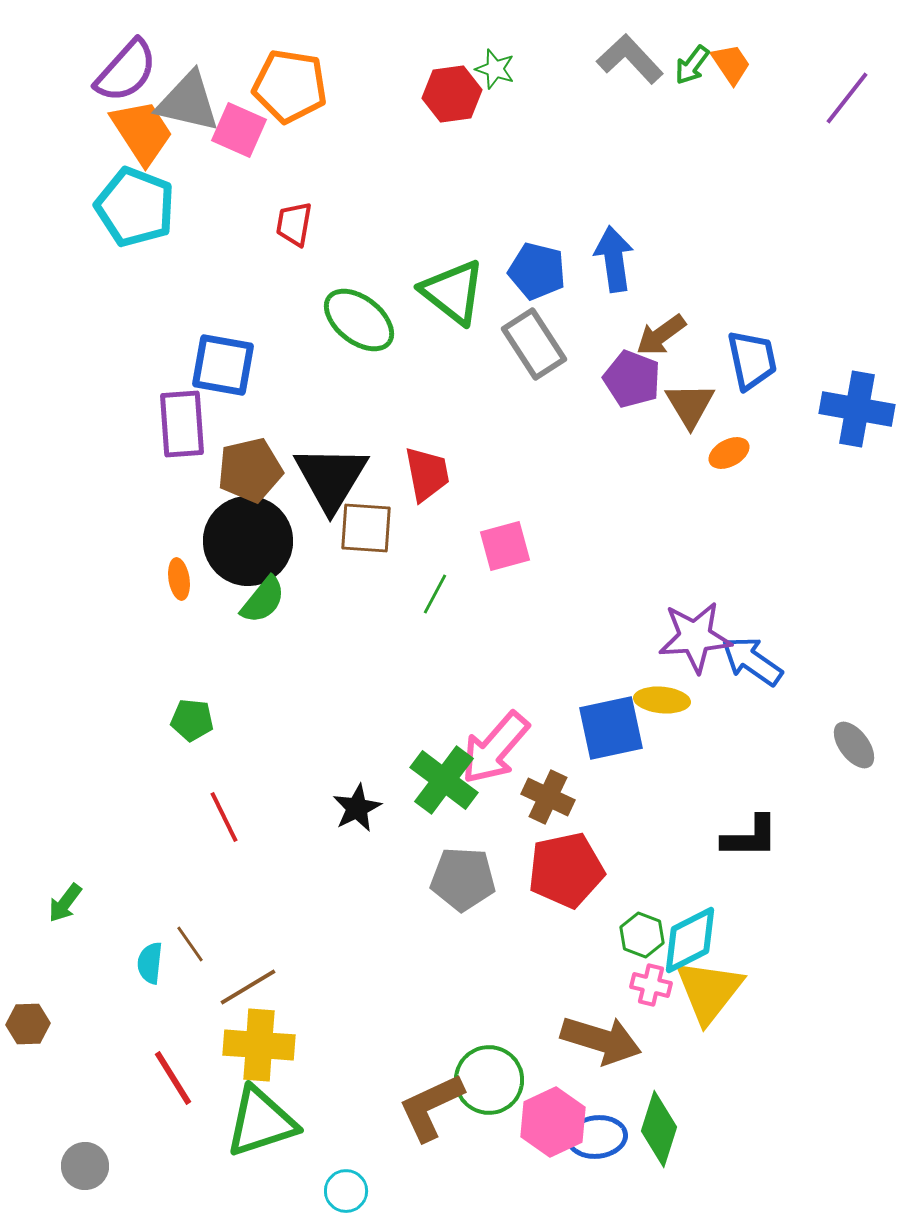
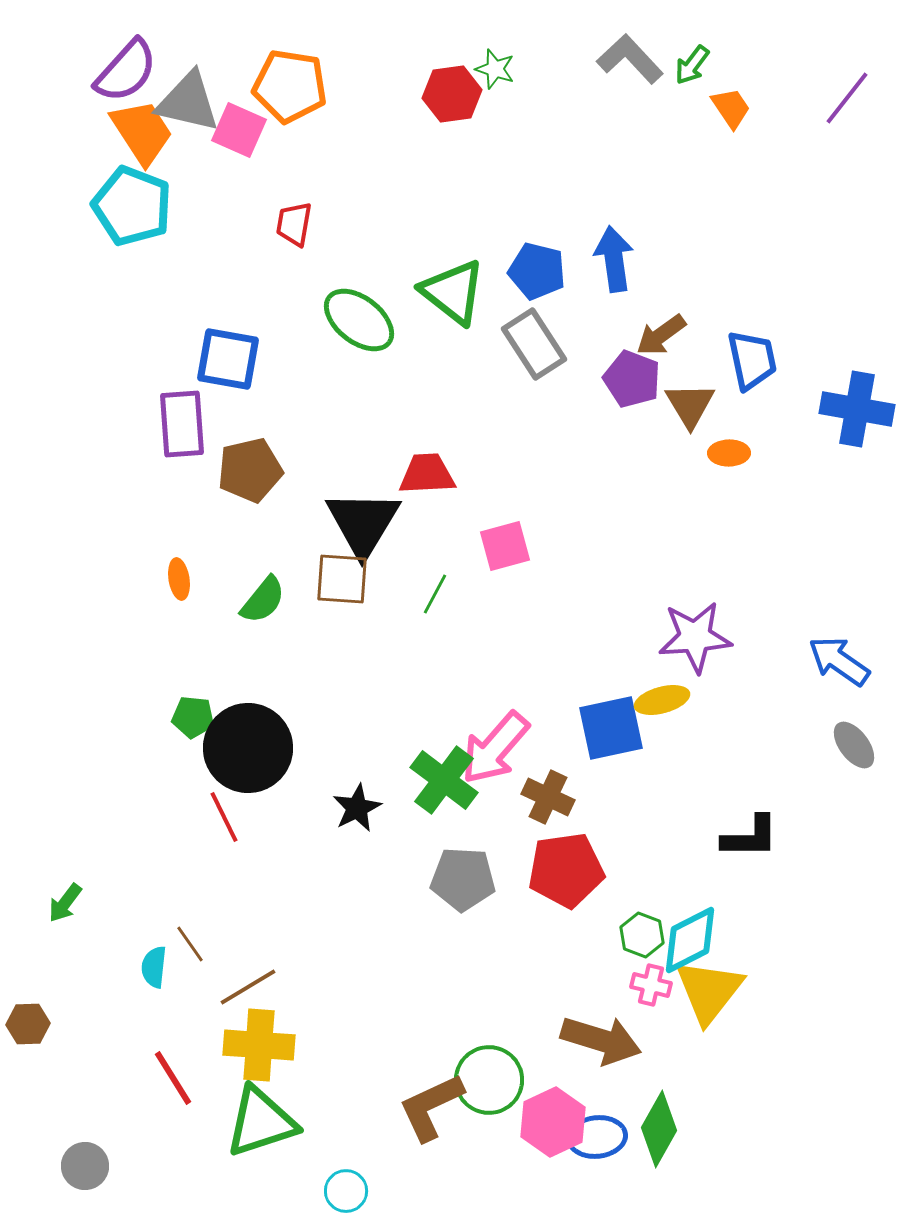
orange trapezoid at (731, 64): moved 44 px down
cyan pentagon at (135, 207): moved 3 px left, 1 px up
blue square at (223, 365): moved 5 px right, 6 px up
orange ellipse at (729, 453): rotated 27 degrees clockwise
red trapezoid at (427, 474): rotated 82 degrees counterclockwise
black triangle at (331, 478): moved 32 px right, 45 px down
brown square at (366, 528): moved 24 px left, 51 px down
black circle at (248, 541): moved 207 px down
blue arrow at (752, 661): moved 87 px right
yellow ellipse at (662, 700): rotated 20 degrees counterclockwise
green pentagon at (192, 720): moved 1 px right, 3 px up
red pentagon at (566, 870): rotated 4 degrees clockwise
cyan semicircle at (150, 963): moved 4 px right, 4 px down
green diamond at (659, 1129): rotated 12 degrees clockwise
